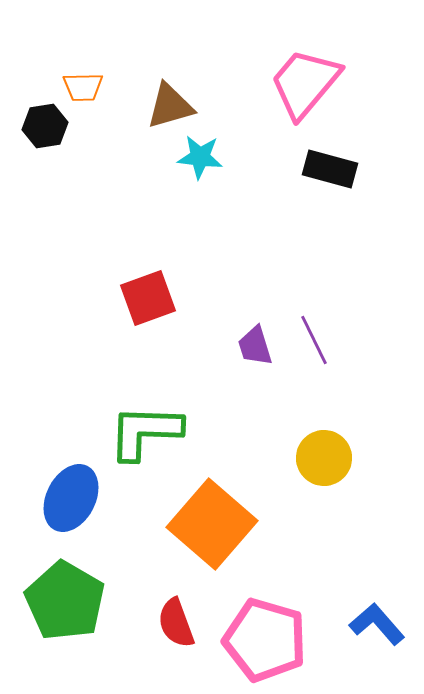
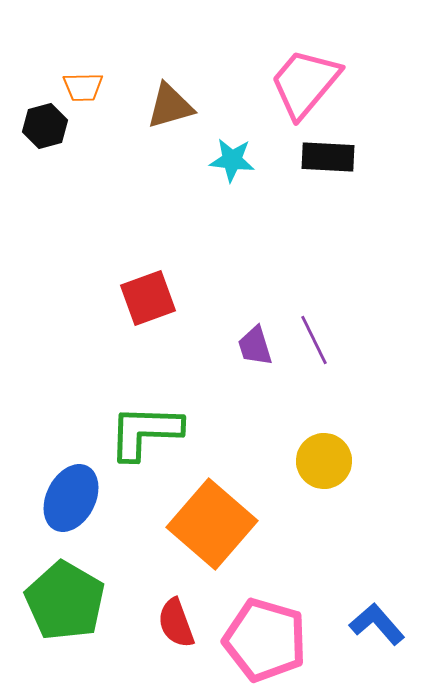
black hexagon: rotated 6 degrees counterclockwise
cyan star: moved 32 px right, 3 px down
black rectangle: moved 2 px left, 12 px up; rotated 12 degrees counterclockwise
yellow circle: moved 3 px down
